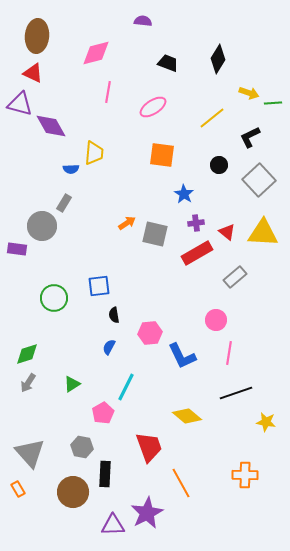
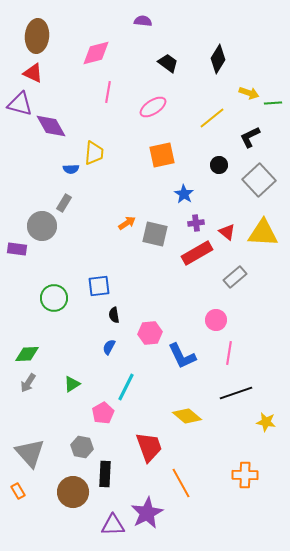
black trapezoid at (168, 63): rotated 15 degrees clockwise
orange square at (162, 155): rotated 20 degrees counterclockwise
green diamond at (27, 354): rotated 15 degrees clockwise
orange rectangle at (18, 489): moved 2 px down
